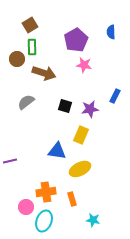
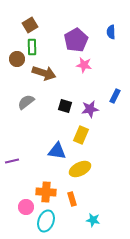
purple line: moved 2 px right
orange cross: rotated 12 degrees clockwise
cyan ellipse: moved 2 px right
